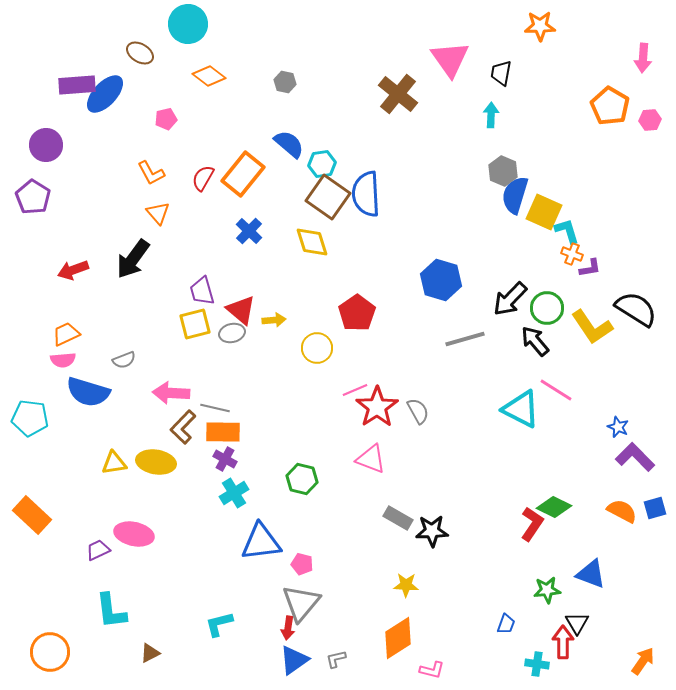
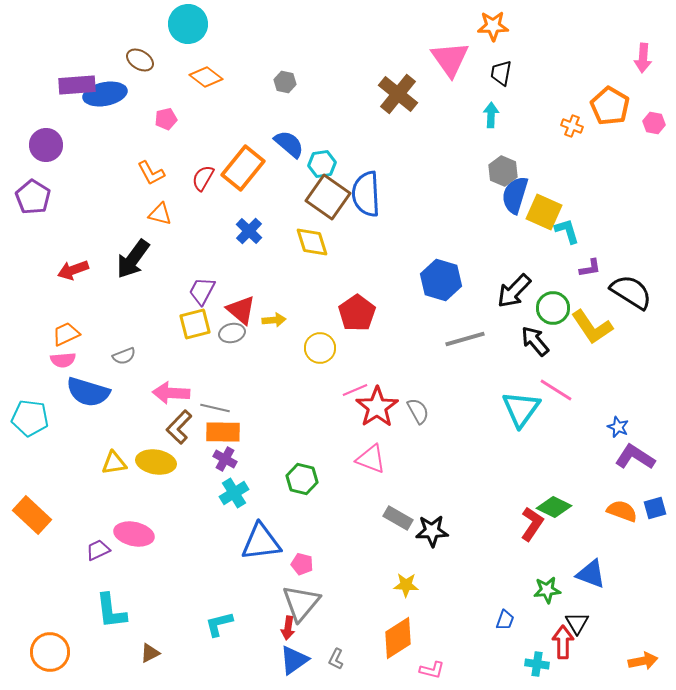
orange star at (540, 26): moved 47 px left
brown ellipse at (140, 53): moved 7 px down
orange diamond at (209, 76): moved 3 px left, 1 px down
blue ellipse at (105, 94): rotated 36 degrees clockwise
pink hexagon at (650, 120): moved 4 px right, 3 px down; rotated 15 degrees clockwise
orange rectangle at (243, 174): moved 6 px up
orange triangle at (158, 213): moved 2 px right, 1 px down; rotated 35 degrees counterclockwise
orange cross at (572, 254): moved 128 px up
purple trapezoid at (202, 291): rotated 44 degrees clockwise
black arrow at (510, 299): moved 4 px right, 8 px up
green circle at (547, 308): moved 6 px right
black semicircle at (636, 309): moved 5 px left, 17 px up
yellow circle at (317, 348): moved 3 px right
gray semicircle at (124, 360): moved 4 px up
cyan triangle at (521, 409): rotated 39 degrees clockwise
brown L-shape at (183, 427): moved 4 px left
purple L-shape at (635, 457): rotated 12 degrees counterclockwise
orange semicircle at (622, 511): rotated 8 degrees counterclockwise
blue trapezoid at (506, 624): moved 1 px left, 4 px up
gray L-shape at (336, 659): rotated 50 degrees counterclockwise
orange arrow at (643, 661): rotated 44 degrees clockwise
